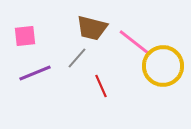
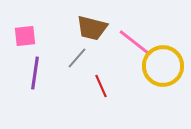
purple line: rotated 60 degrees counterclockwise
